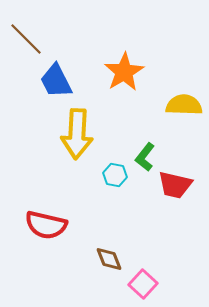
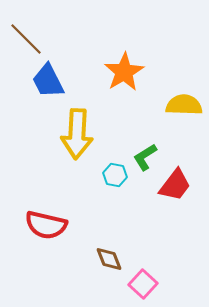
blue trapezoid: moved 8 px left
green L-shape: rotated 20 degrees clockwise
red trapezoid: rotated 66 degrees counterclockwise
